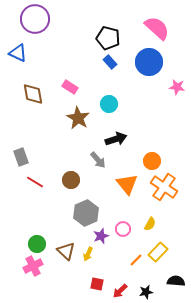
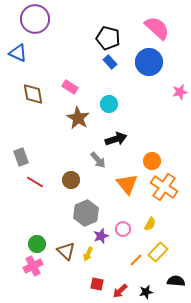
pink star: moved 3 px right, 5 px down; rotated 21 degrees counterclockwise
